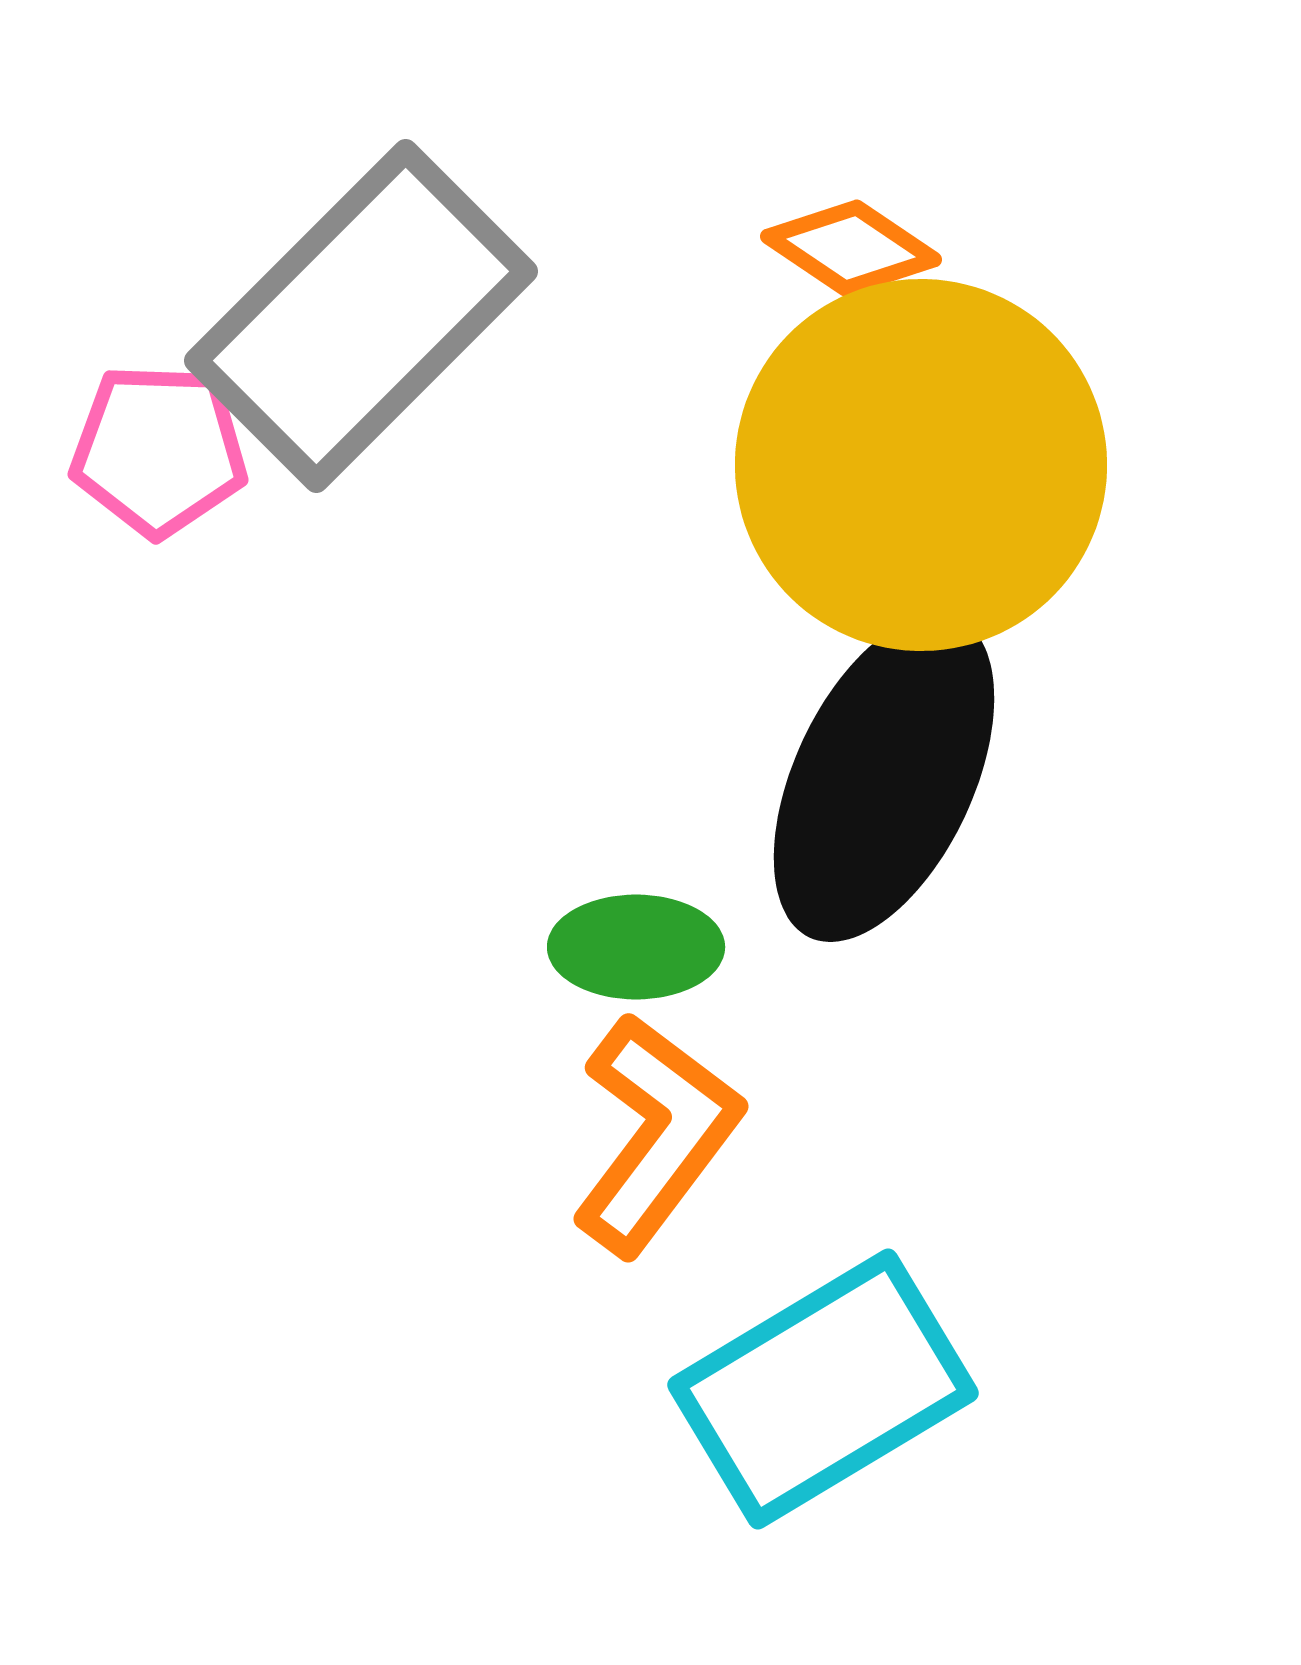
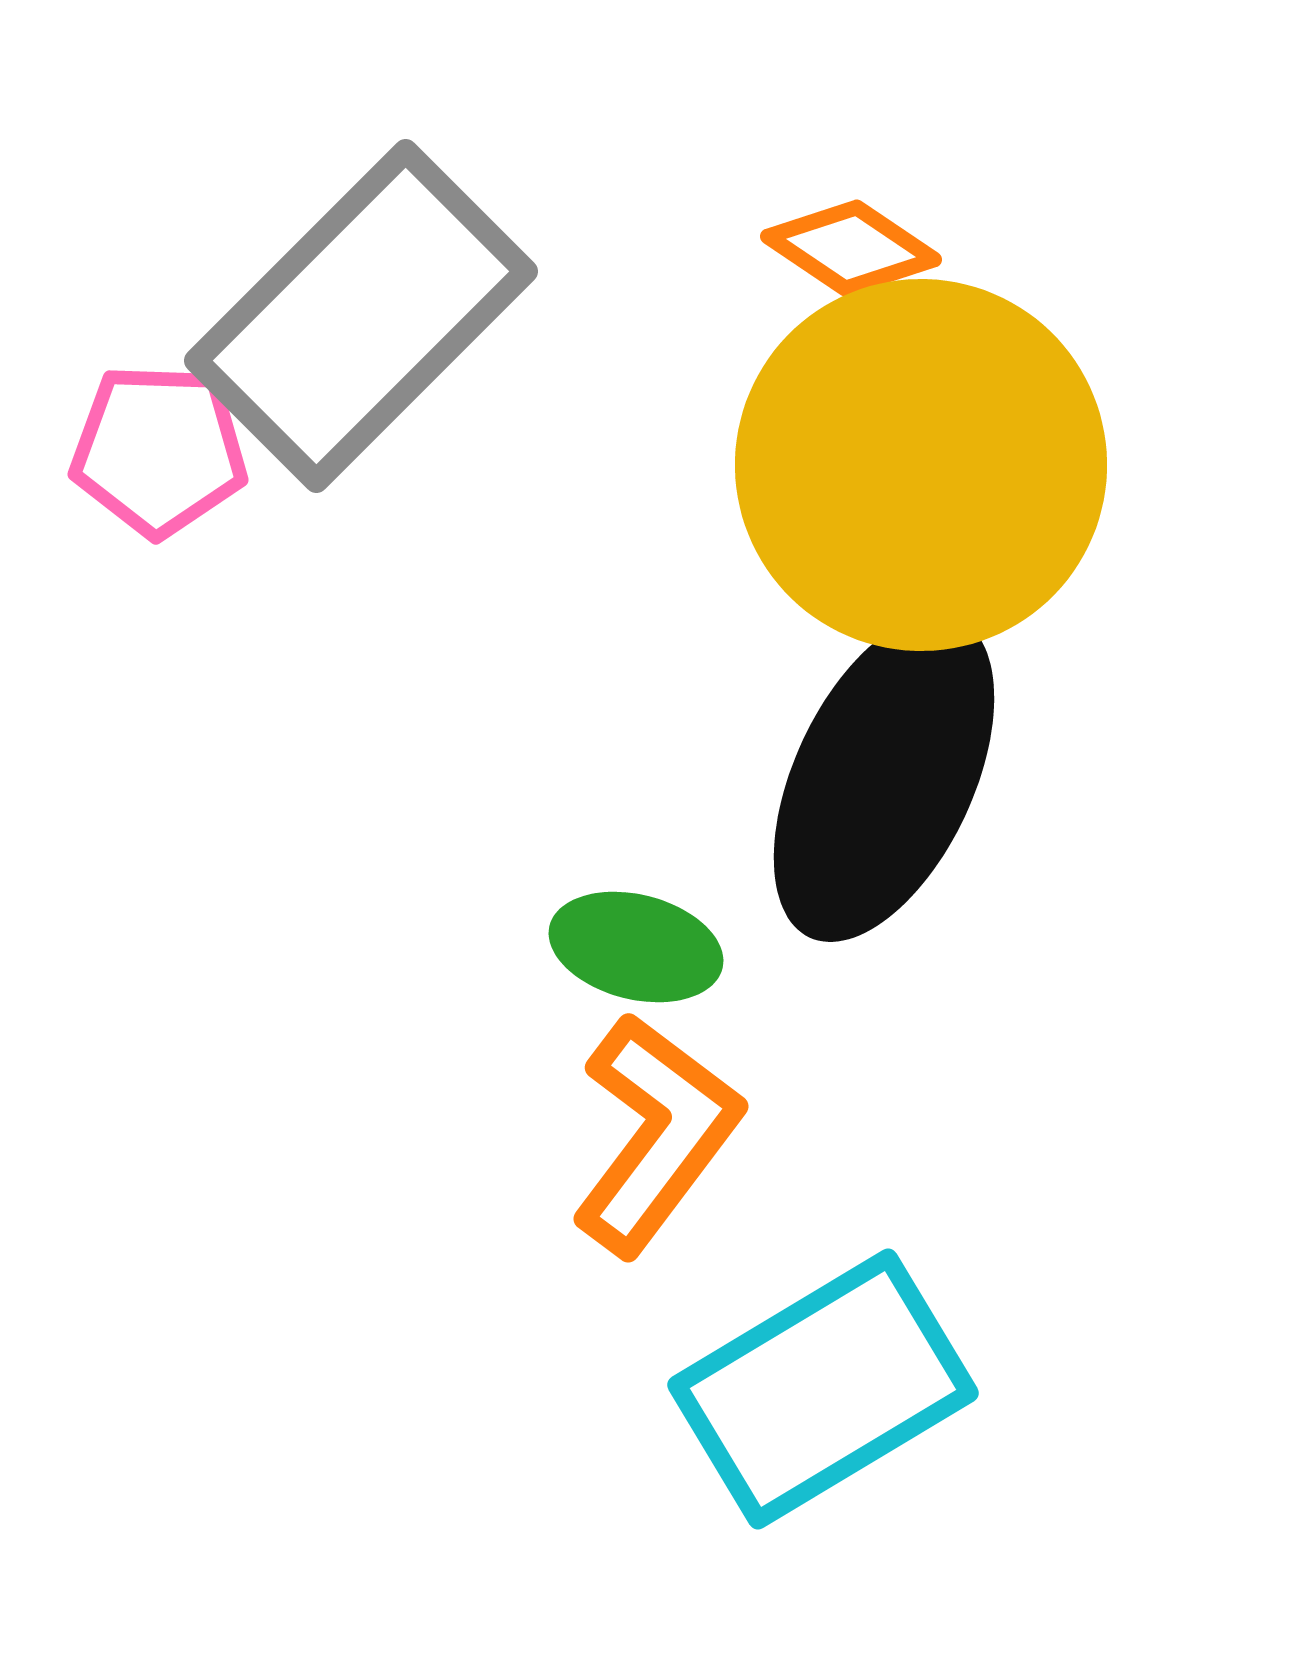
green ellipse: rotated 14 degrees clockwise
